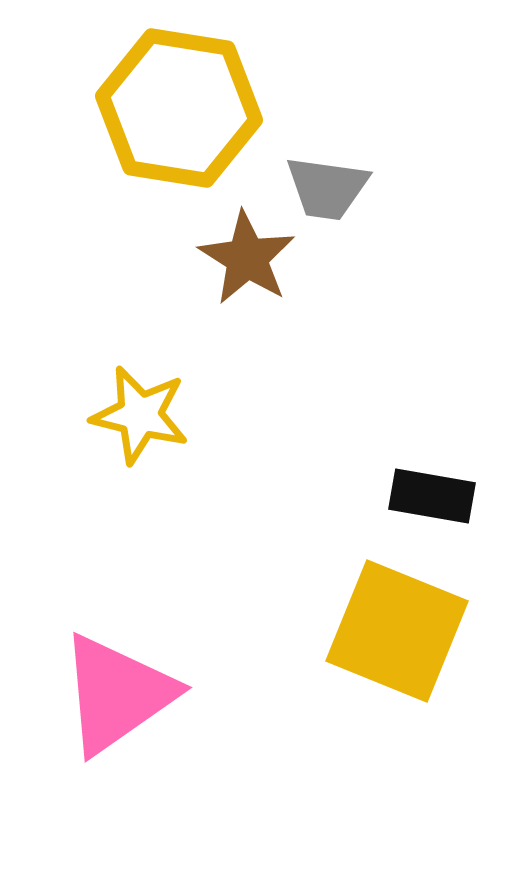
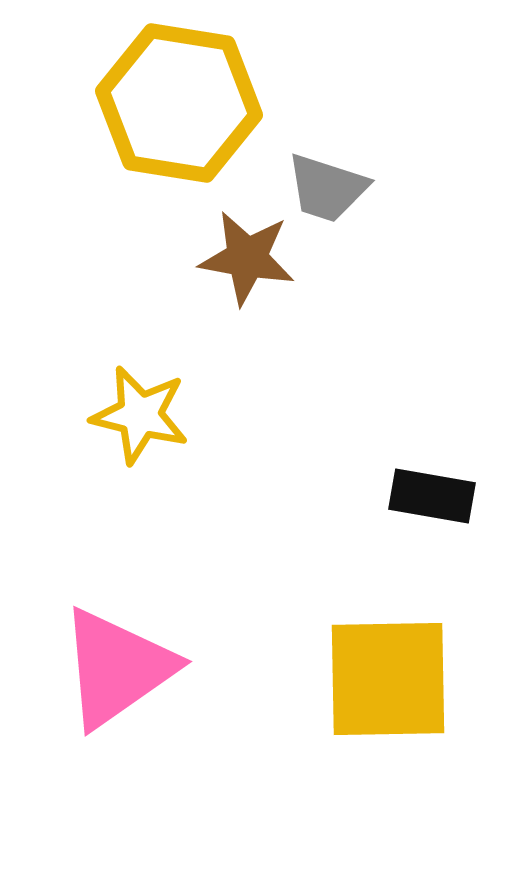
yellow hexagon: moved 5 px up
gray trapezoid: rotated 10 degrees clockwise
brown star: rotated 22 degrees counterclockwise
yellow square: moved 9 px left, 48 px down; rotated 23 degrees counterclockwise
pink triangle: moved 26 px up
